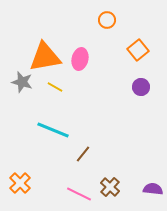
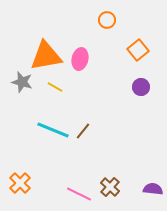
orange triangle: moved 1 px right, 1 px up
brown line: moved 23 px up
